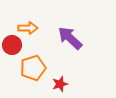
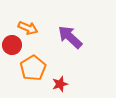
orange arrow: rotated 24 degrees clockwise
purple arrow: moved 1 px up
orange pentagon: rotated 15 degrees counterclockwise
